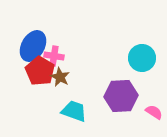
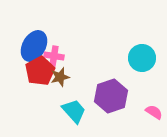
blue ellipse: moved 1 px right
red pentagon: rotated 12 degrees clockwise
brown star: rotated 30 degrees clockwise
purple hexagon: moved 10 px left; rotated 16 degrees counterclockwise
cyan trapezoid: rotated 28 degrees clockwise
